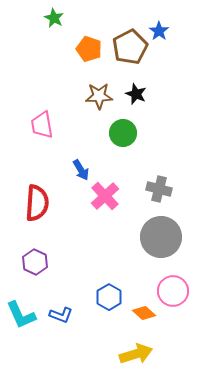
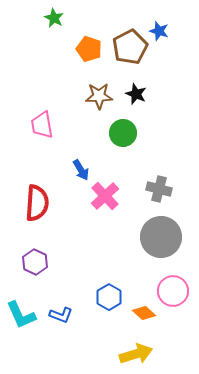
blue star: rotated 18 degrees counterclockwise
